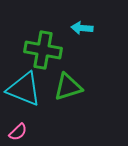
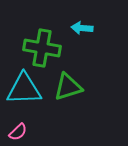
green cross: moved 1 px left, 2 px up
cyan triangle: rotated 24 degrees counterclockwise
